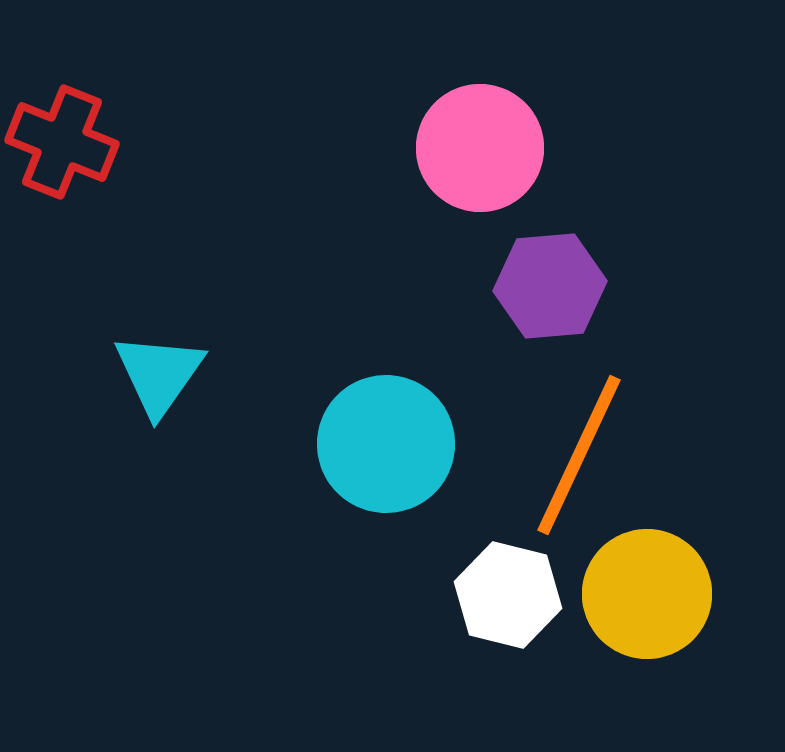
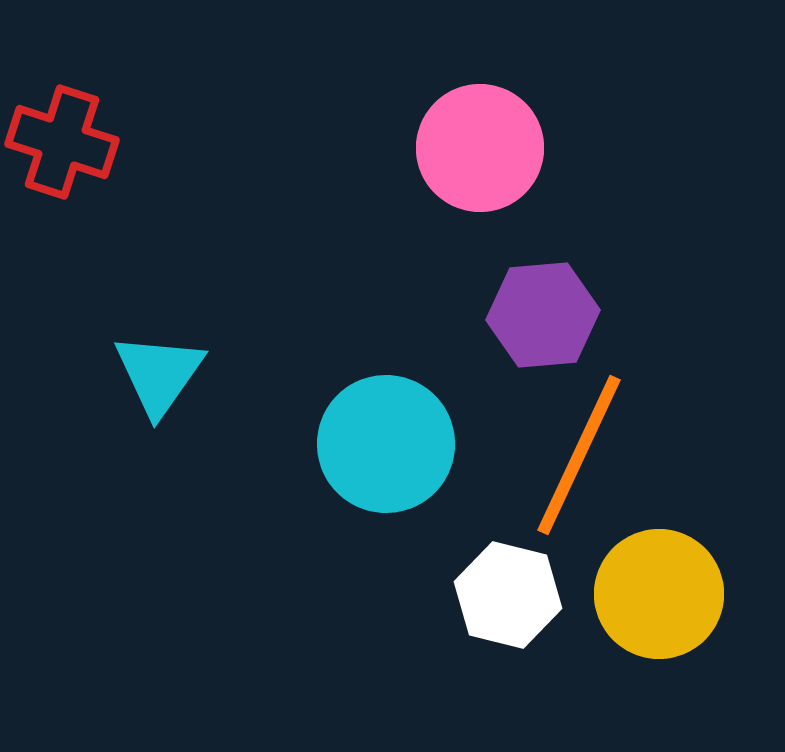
red cross: rotated 4 degrees counterclockwise
purple hexagon: moved 7 px left, 29 px down
yellow circle: moved 12 px right
